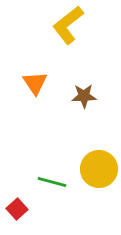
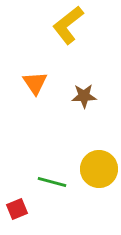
red square: rotated 20 degrees clockwise
